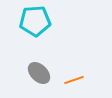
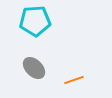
gray ellipse: moved 5 px left, 5 px up
